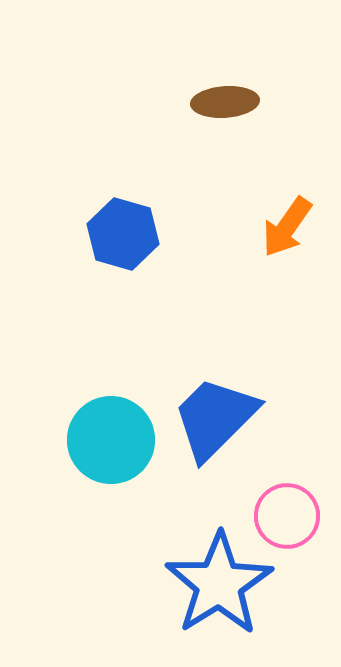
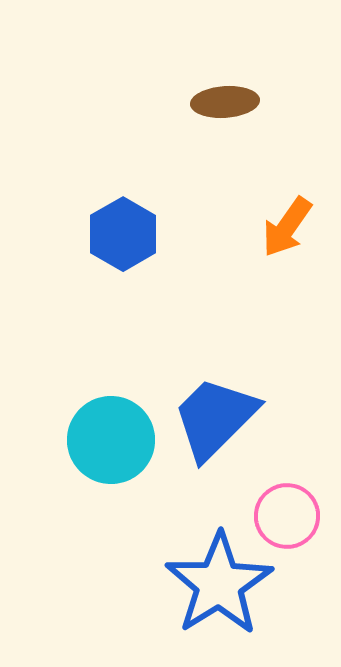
blue hexagon: rotated 14 degrees clockwise
